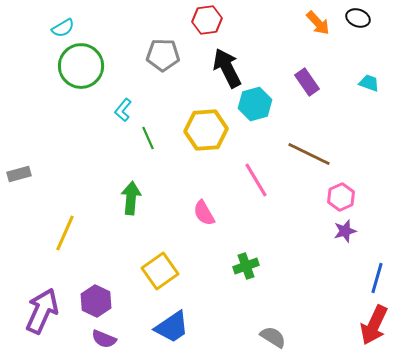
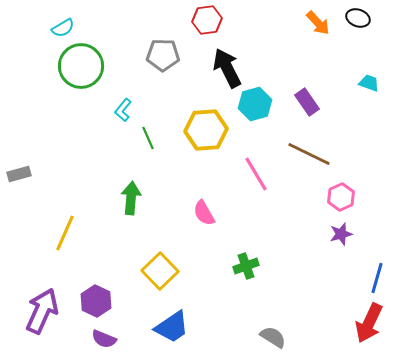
purple rectangle: moved 20 px down
pink line: moved 6 px up
purple star: moved 4 px left, 3 px down
yellow square: rotated 9 degrees counterclockwise
red arrow: moved 5 px left, 2 px up
